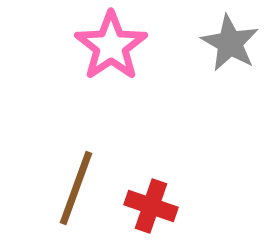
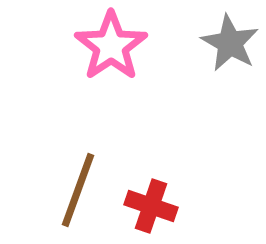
brown line: moved 2 px right, 2 px down
